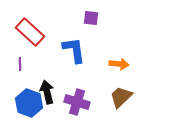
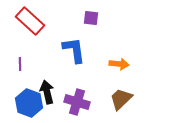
red rectangle: moved 11 px up
brown trapezoid: moved 2 px down
